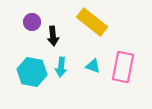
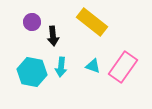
pink rectangle: rotated 24 degrees clockwise
